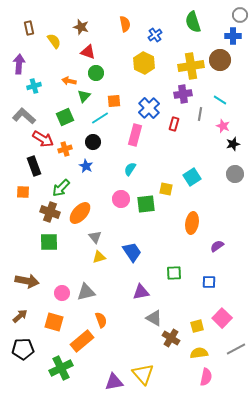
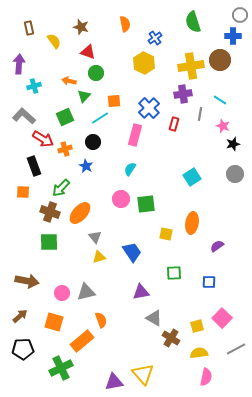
blue cross at (155, 35): moved 3 px down
yellow square at (166, 189): moved 45 px down
